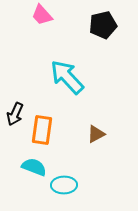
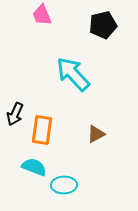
pink trapezoid: rotated 20 degrees clockwise
cyan arrow: moved 6 px right, 3 px up
